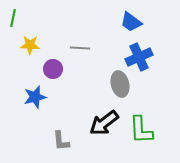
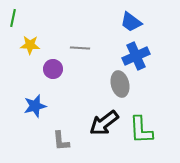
blue cross: moved 3 px left, 1 px up
blue star: moved 9 px down
